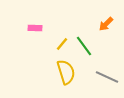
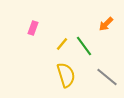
pink rectangle: moved 2 px left; rotated 72 degrees counterclockwise
yellow semicircle: moved 3 px down
gray line: rotated 15 degrees clockwise
